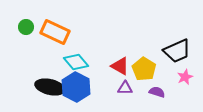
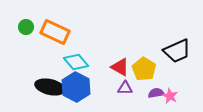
red triangle: moved 1 px down
pink star: moved 15 px left, 19 px down; rotated 21 degrees counterclockwise
purple semicircle: moved 1 px left, 1 px down; rotated 28 degrees counterclockwise
